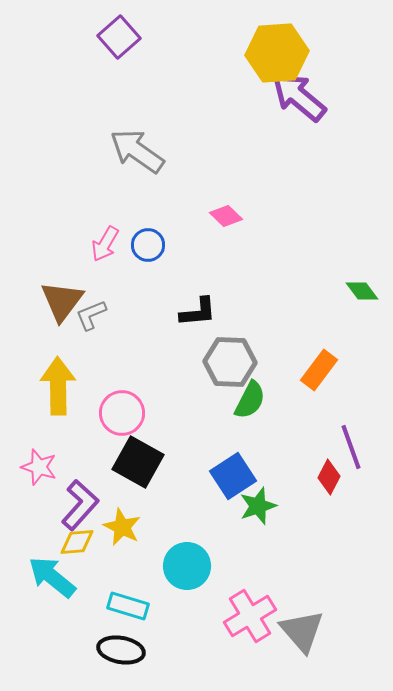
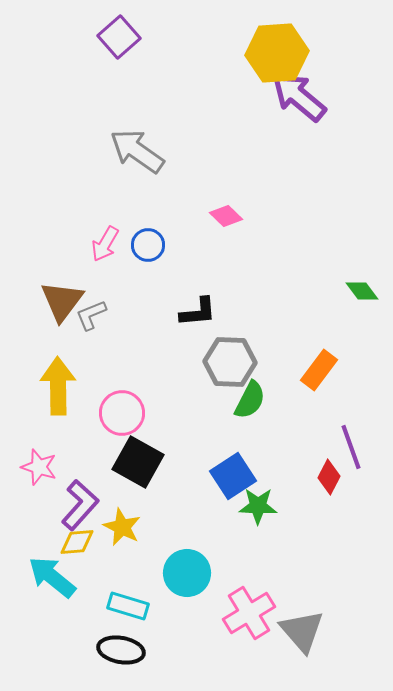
green star: rotated 21 degrees clockwise
cyan circle: moved 7 px down
pink cross: moved 1 px left, 3 px up
